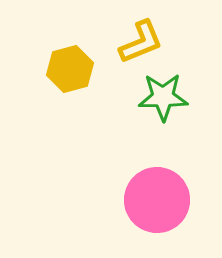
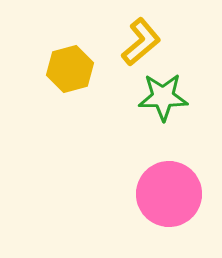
yellow L-shape: rotated 18 degrees counterclockwise
pink circle: moved 12 px right, 6 px up
